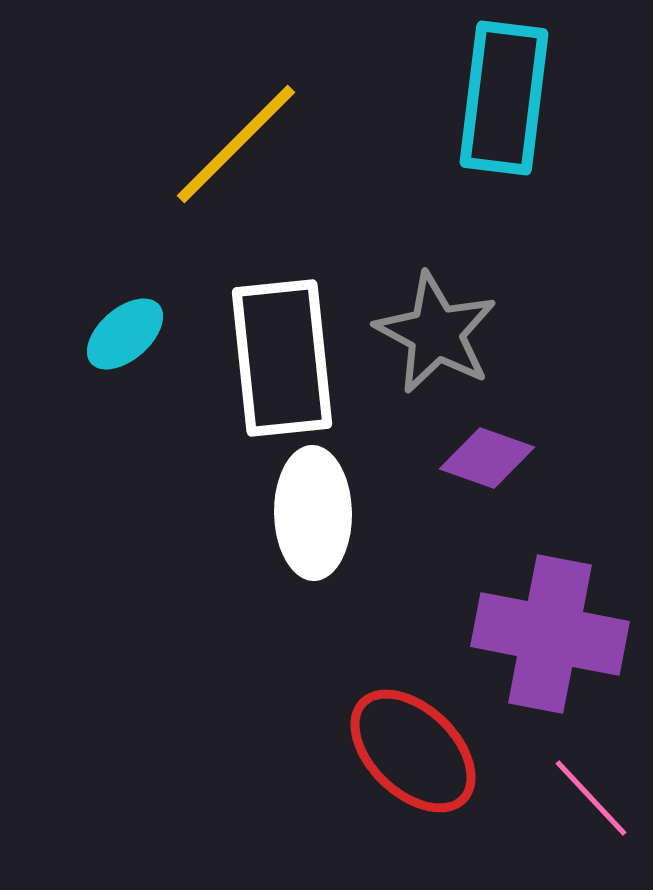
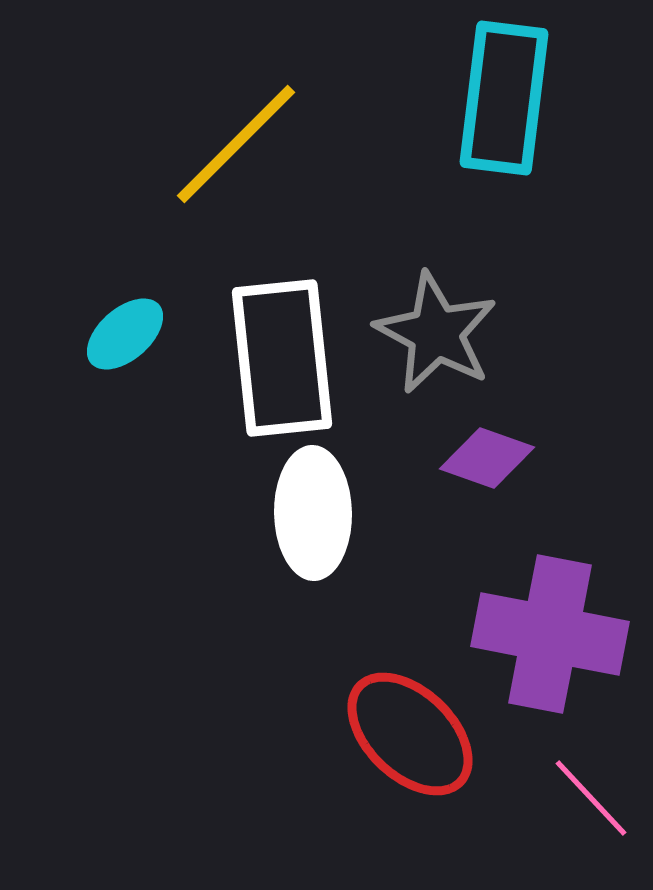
red ellipse: moved 3 px left, 17 px up
